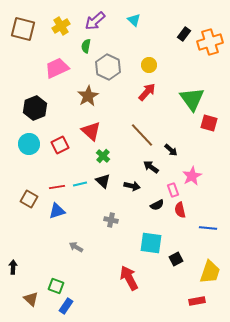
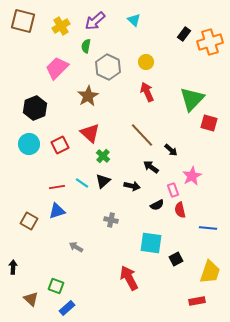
brown square at (23, 29): moved 8 px up
yellow circle at (149, 65): moved 3 px left, 3 px up
pink trapezoid at (57, 68): rotated 20 degrees counterclockwise
red arrow at (147, 92): rotated 66 degrees counterclockwise
green triangle at (192, 99): rotated 20 degrees clockwise
red triangle at (91, 131): moved 1 px left, 2 px down
black triangle at (103, 181): rotated 35 degrees clockwise
cyan line at (80, 184): moved 2 px right, 1 px up; rotated 48 degrees clockwise
brown square at (29, 199): moved 22 px down
blue rectangle at (66, 306): moved 1 px right, 2 px down; rotated 14 degrees clockwise
